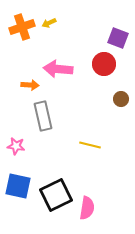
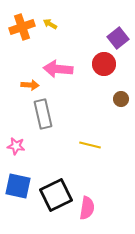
yellow arrow: moved 1 px right, 1 px down; rotated 56 degrees clockwise
purple square: rotated 30 degrees clockwise
gray rectangle: moved 2 px up
